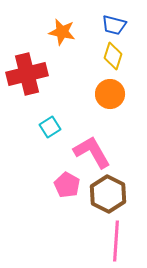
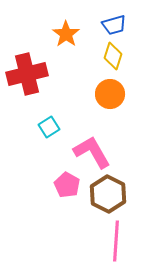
blue trapezoid: rotated 30 degrees counterclockwise
orange star: moved 4 px right, 2 px down; rotated 24 degrees clockwise
cyan square: moved 1 px left
